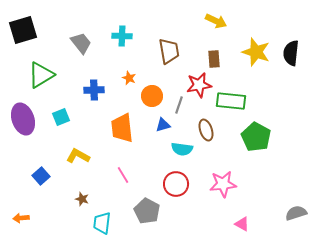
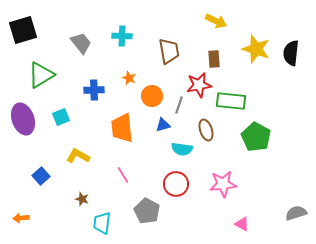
yellow star: moved 3 px up
